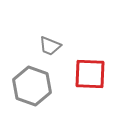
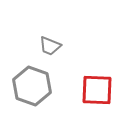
red square: moved 7 px right, 16 px down
